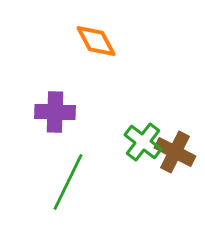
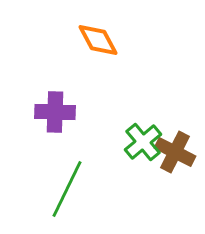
orange diamond: moved 2 px right, 1 px up
green cross: rotated 12 degrees clockwise
green line: moved 1 px left, 7 px down
